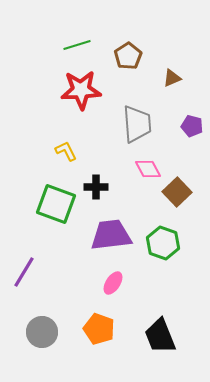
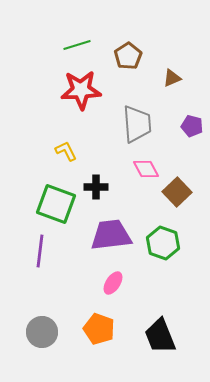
pink diamond: moved 2 px left
purple line: moved 16 px right, 21 px up; rotated 24 degrees counterclockwise
